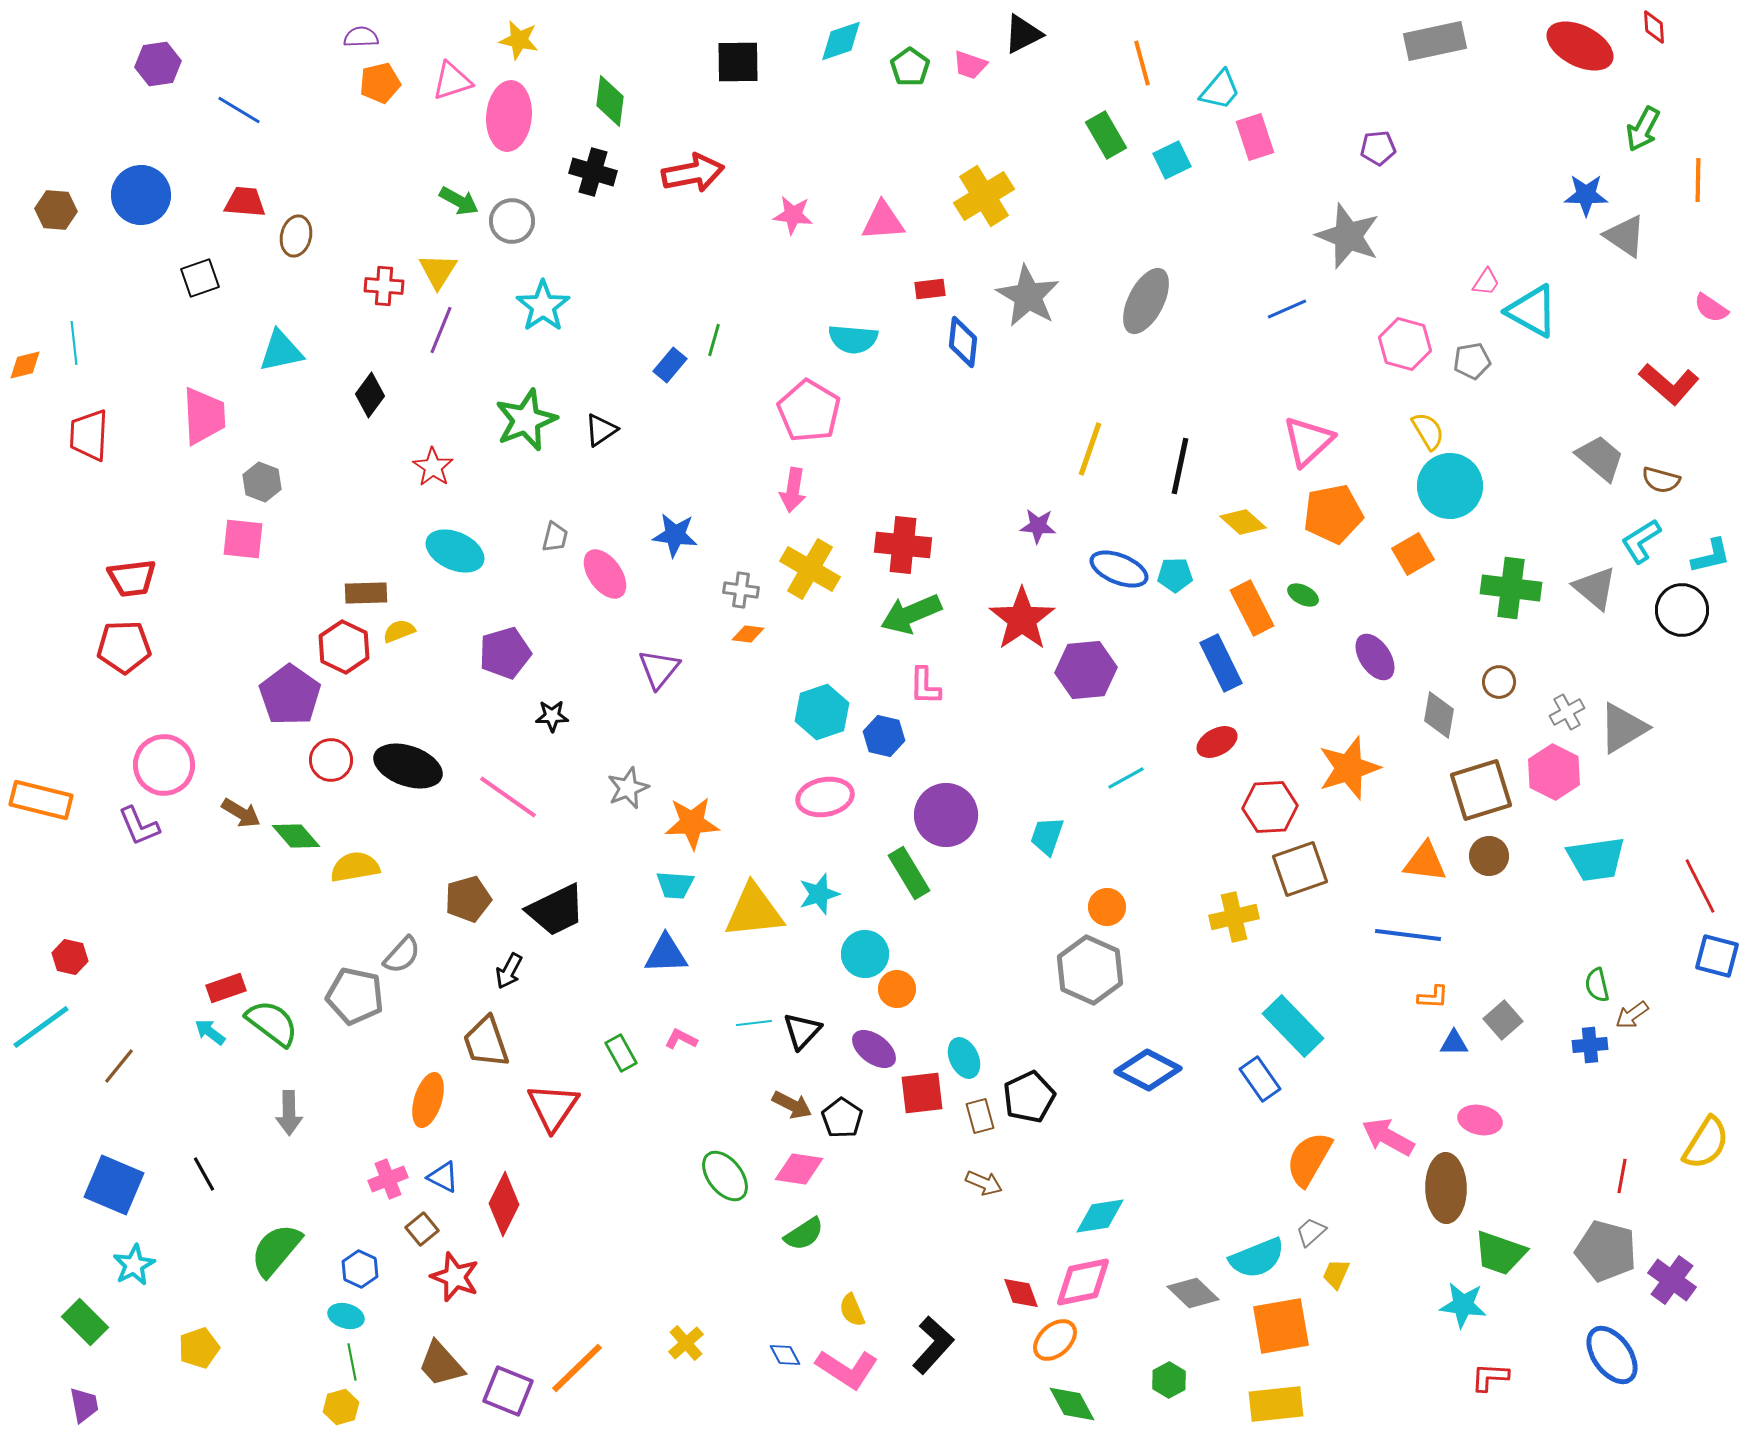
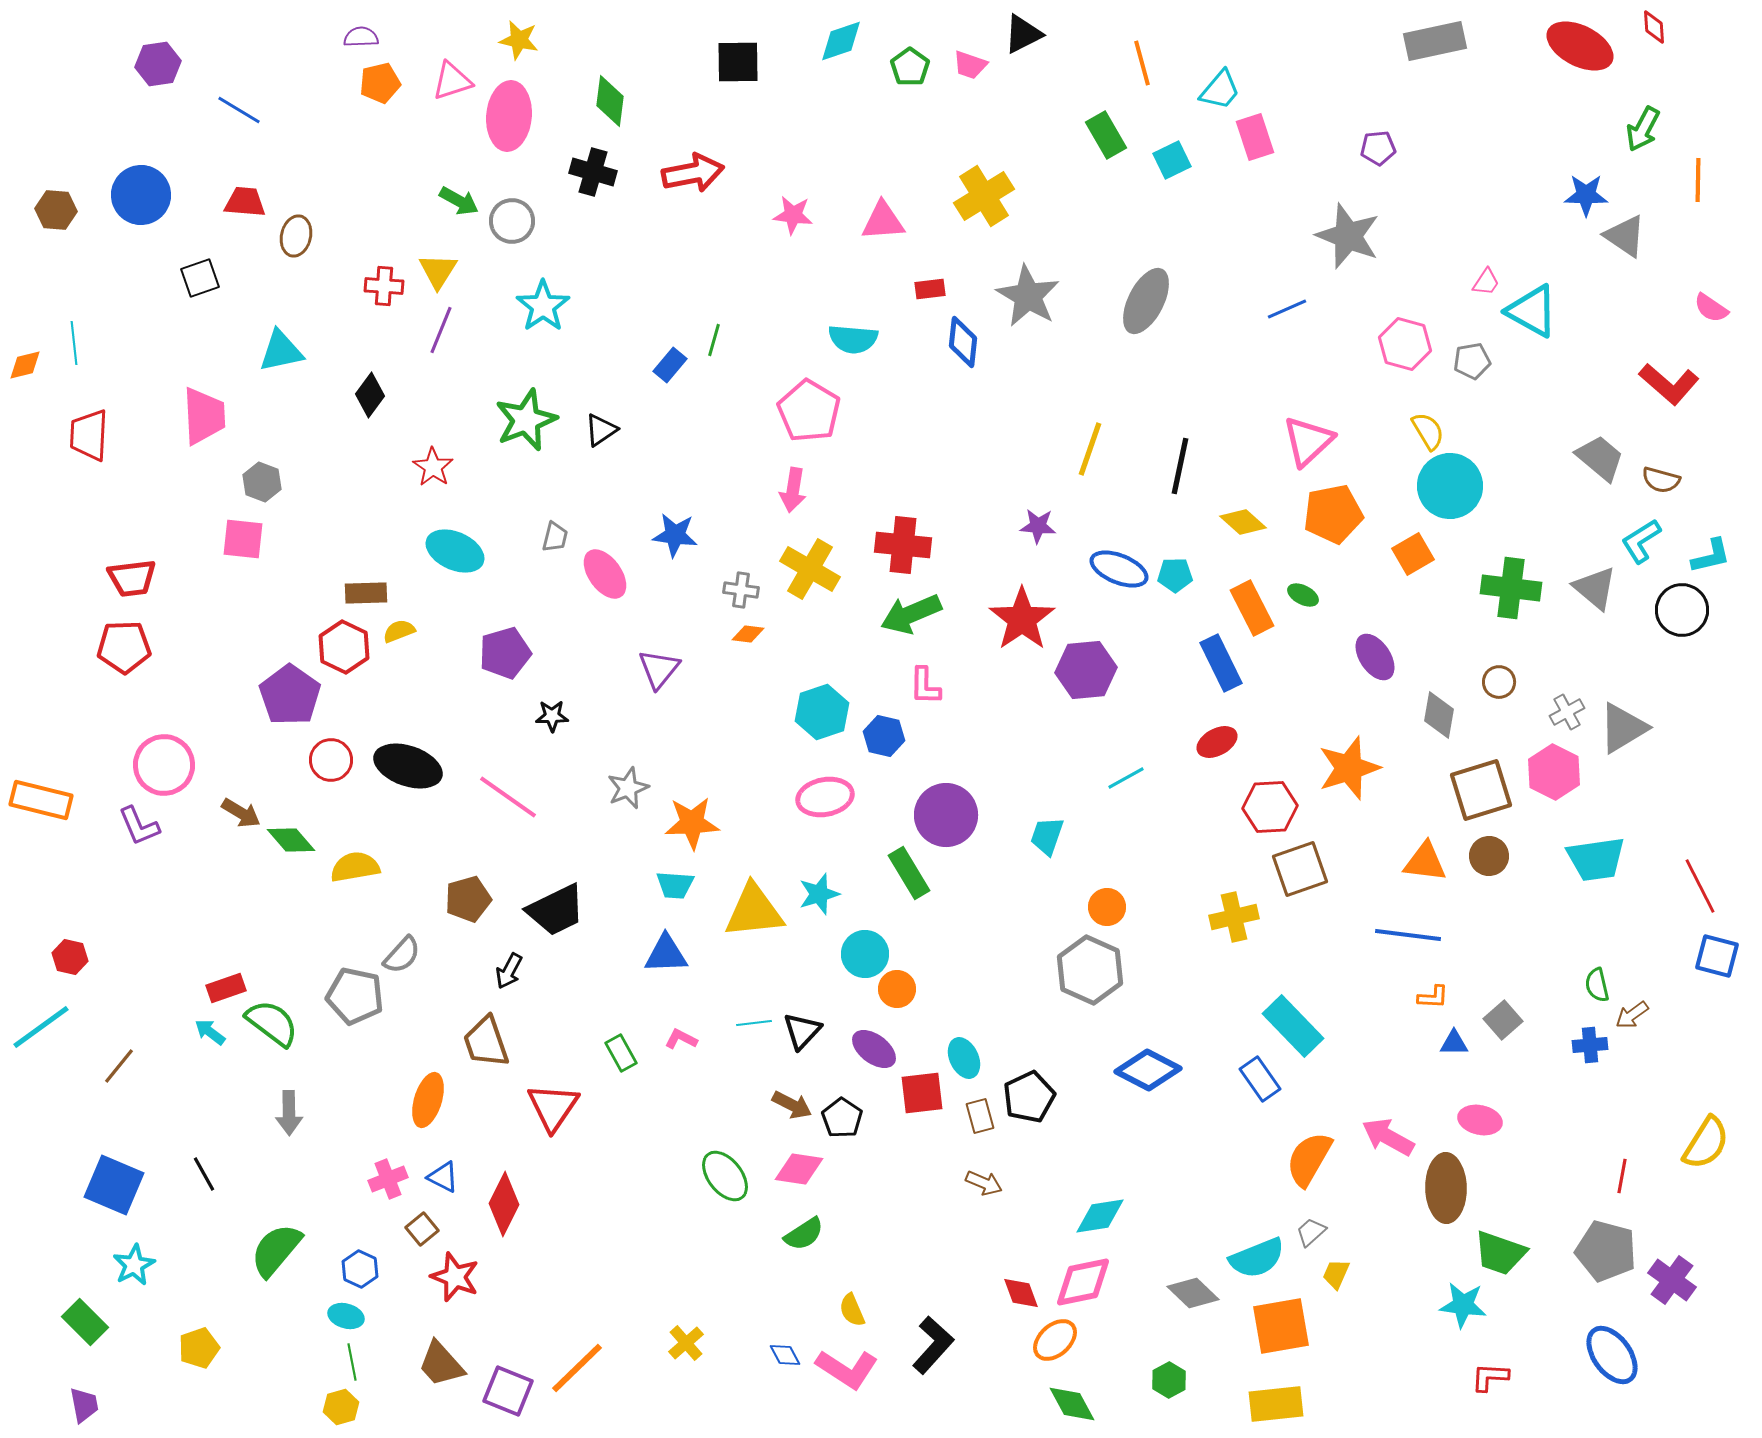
green diamond at (296, 836): moved 5 px left, 4 px down
